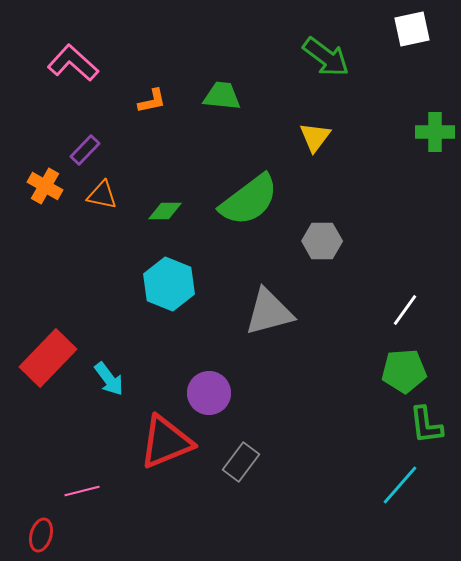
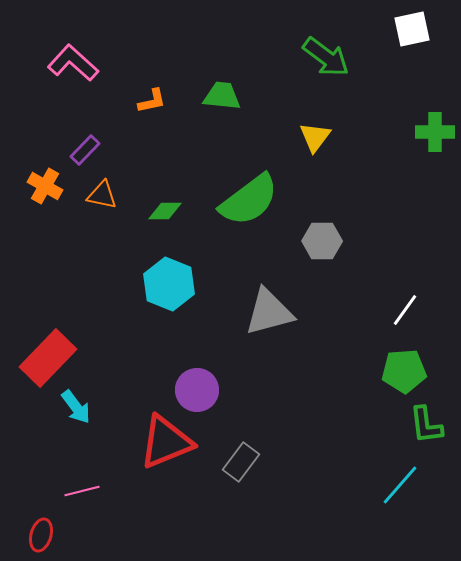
cyan arrow: moved 33 px left, 28 px down
purple circle: moved 12 px left, 3 px up
